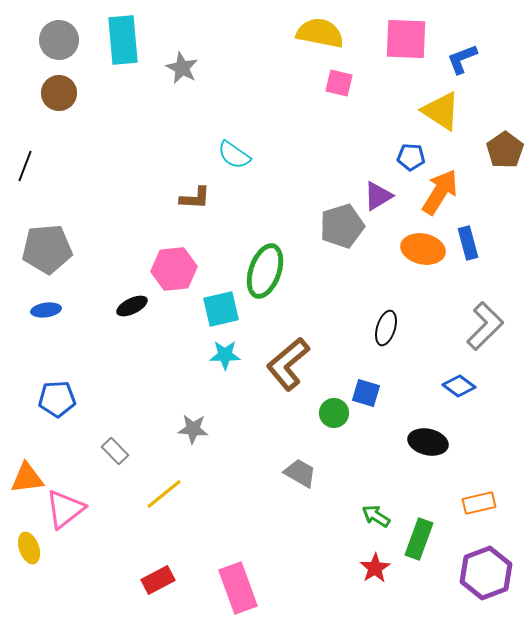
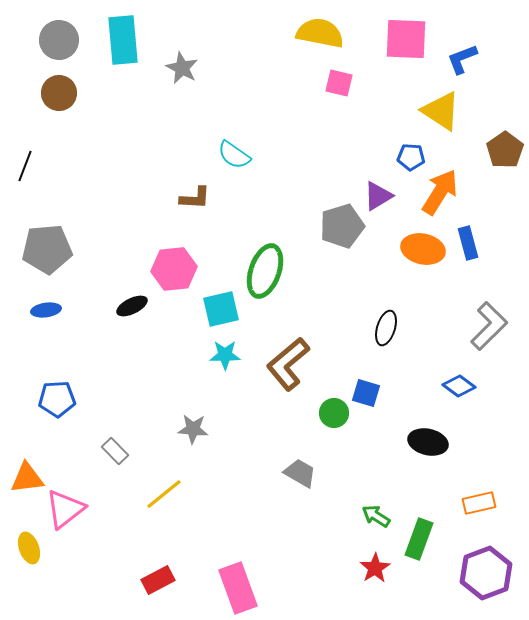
gray L-shape at (485, 326): moved 4 px right
